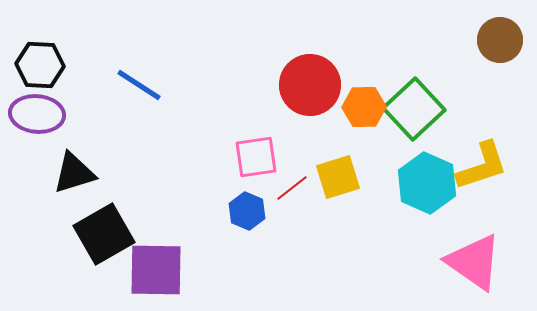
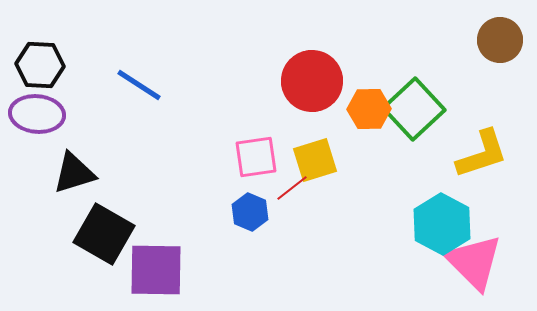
red circle: moved 2 px right, 4 px up
orange hexagon: moved 5 px right, 2 px down
yellow L-shape: moved 12 px up
yellow square: moved 23 px left, 17 px up
cyan hexagon: moved 15 px right, 41 px down; rotated 4 degrees clockwise
blue hexagon: moved 3 px right, 1 px down
black square: rotated 30 degrees counterclockwise
pink triangle: rotated 10 degrees clockwise
